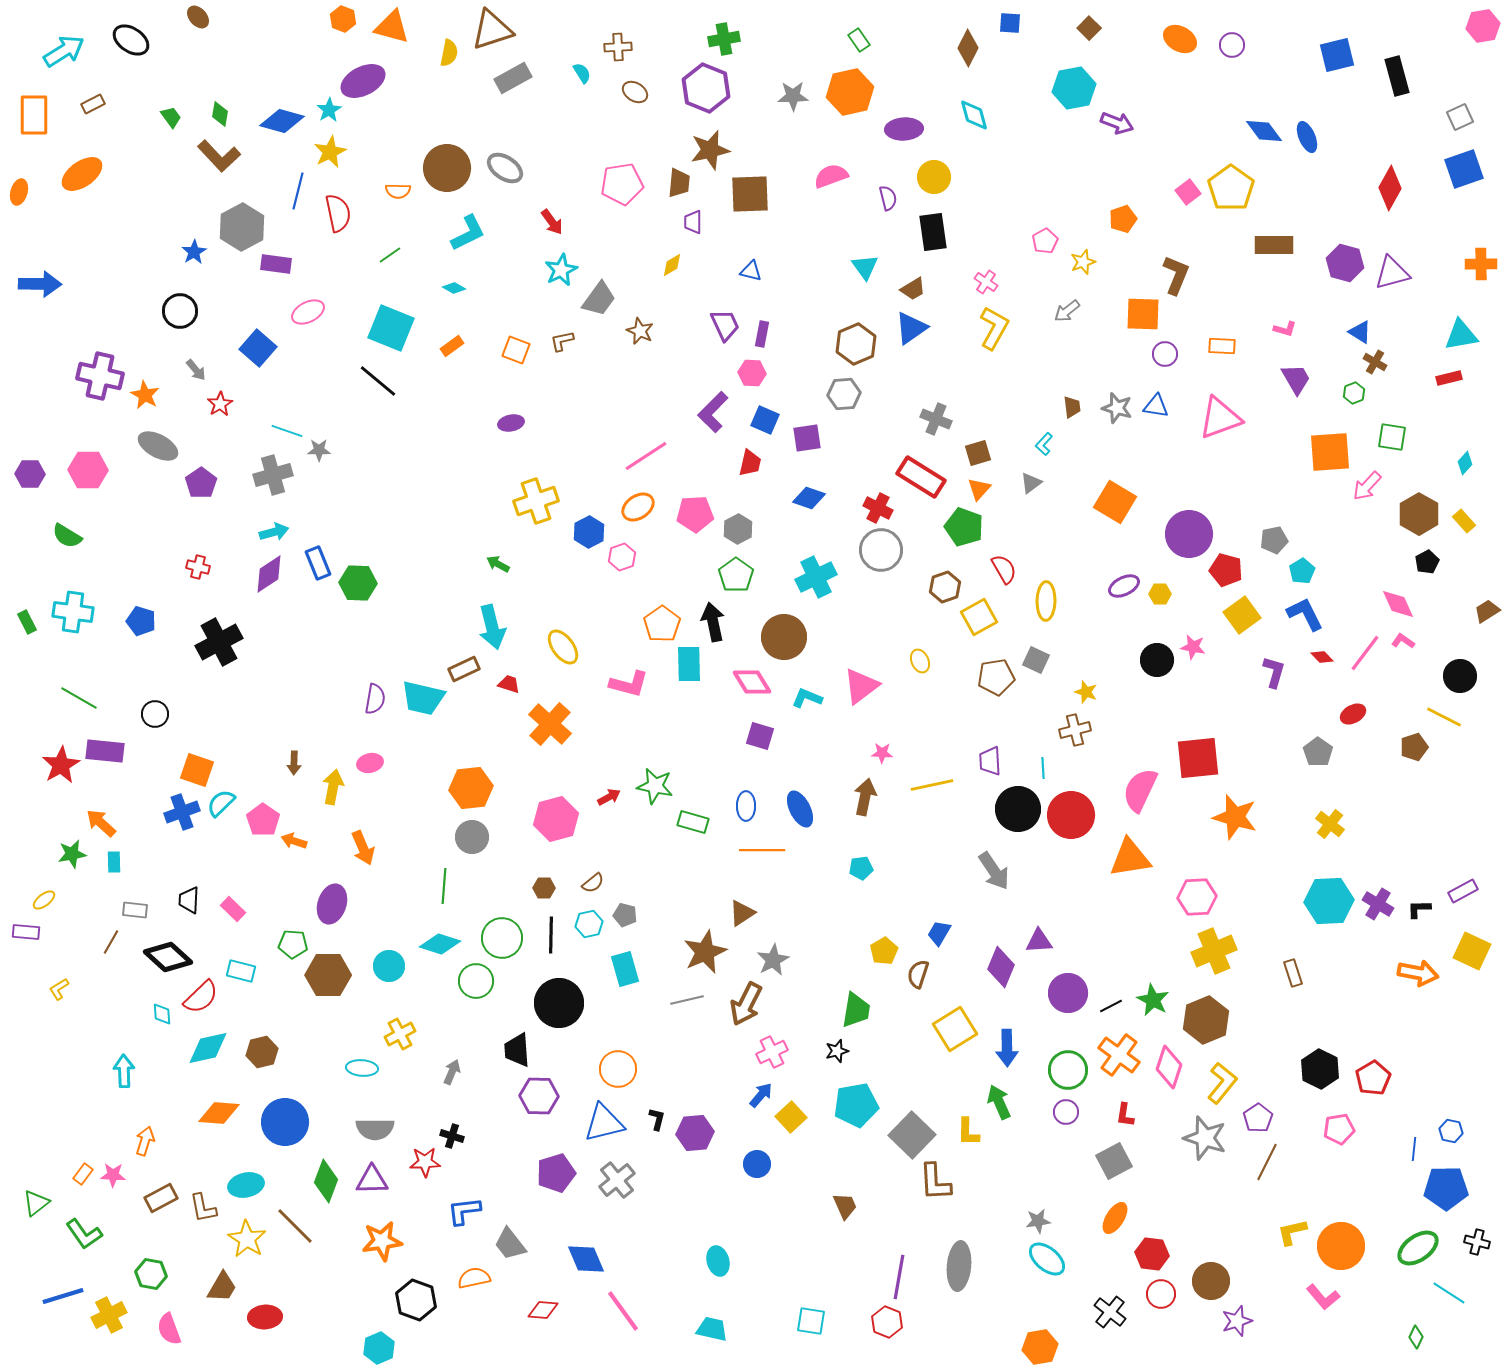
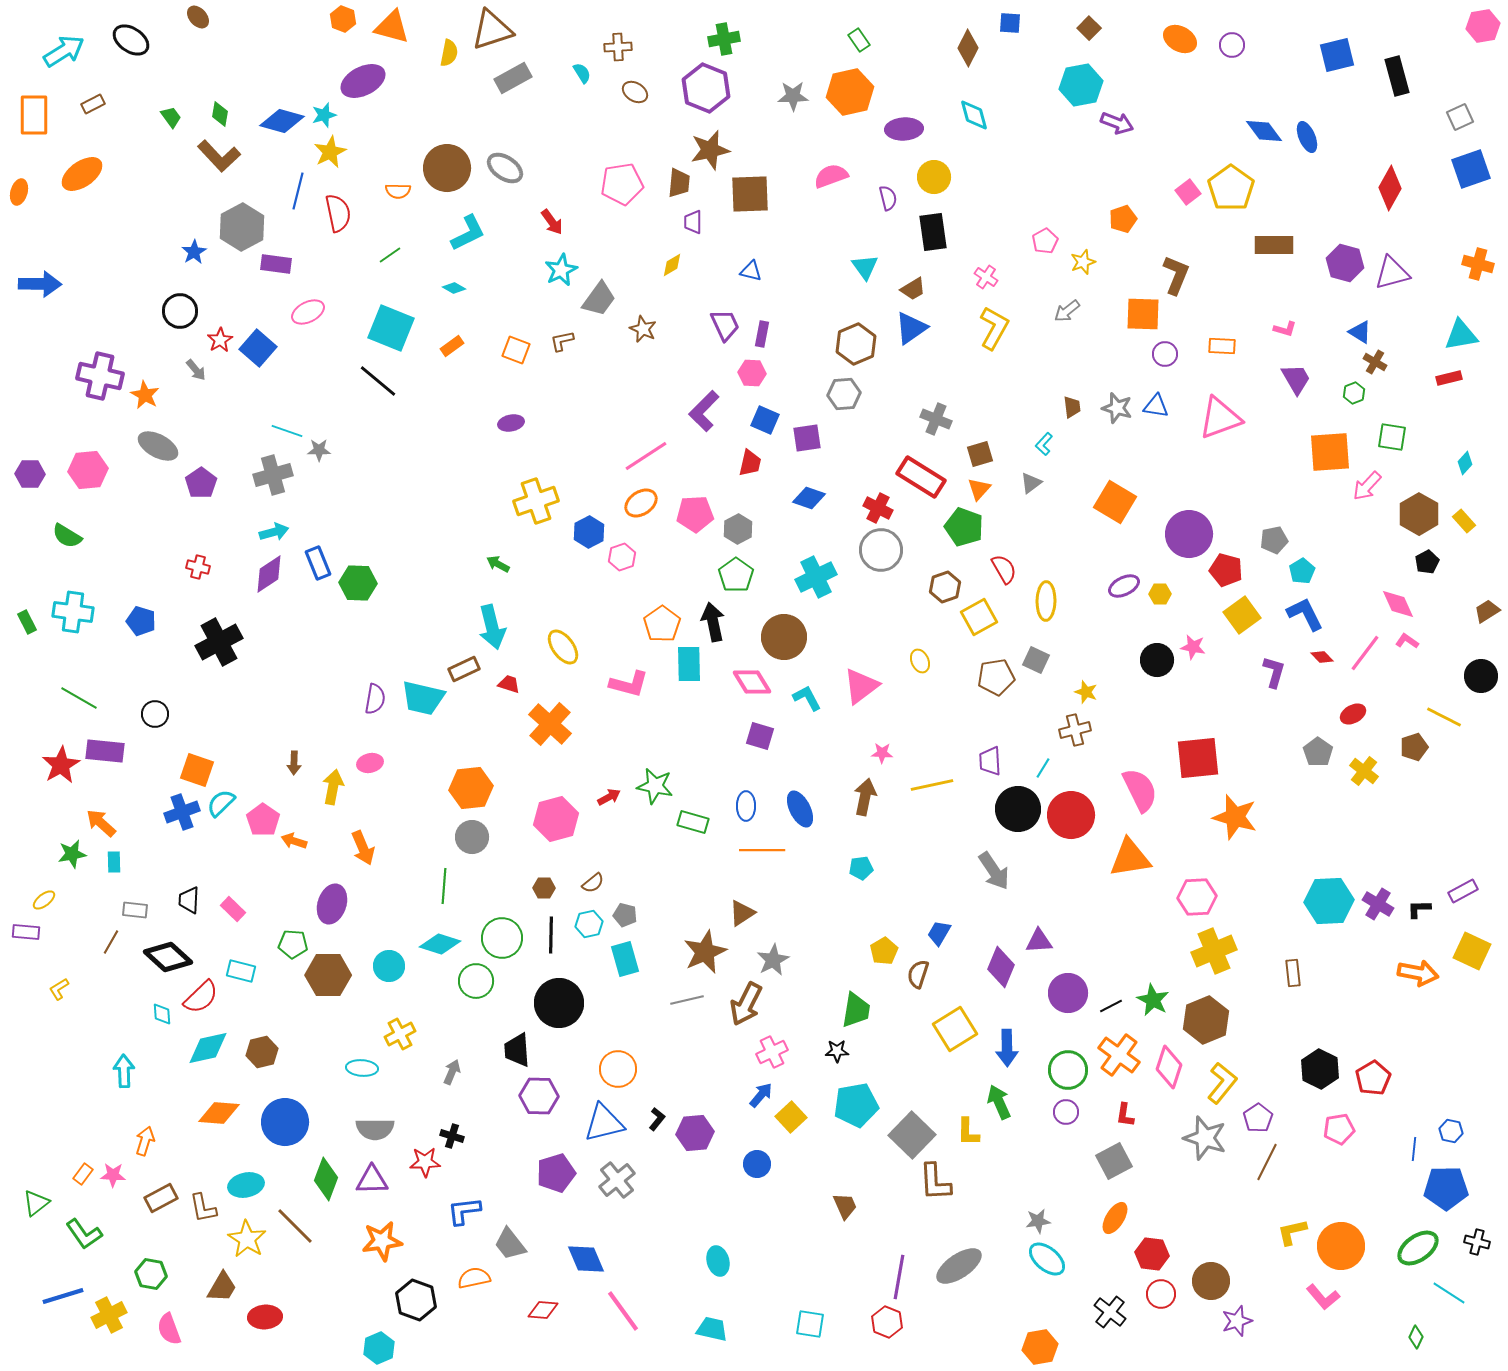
cyan hexagon at (1074, 88): moved 7 px right, 3 px up
cyan star at (329, 110): moved 5 px left, 5 px down; rotated 15 degrees clockwise
blue square at (1464, 169): moved 7 px right
orange cross at (1481, 264): moved 3 px left; rotated 16 degrees clockwise
pink cross at (986, 282): moved 5 px up
brown star at (640, 331): moved 3 px right, 2 px up
red star at (220, 404): moved 64 px up
purple L-shape at (713, 412): moved 9 px left, 1 px up
brown square at (978, 453): moved 2 px right, 1 px down
pink hexagon at (88, 470): rotated 6 degrees counterclockwise
orange ellipse at (638, 507): moved 3 px right, 4 px up
pink L-shape at (1403, 641): moved 4 px right
black circle at (1460, 676): moved 21 px right
cyan L-shape at (807, 698): rotated 40 degrees clockwise
cyan line at (1043, 768): rotated 35 degrees clockwise
pink semicircle at (1140, 790): rotated 129 degrees clockwise
yellow cross at (1330, 824): moved 34 px right, 53 px up
cyan rectangle at (625, 969): moved 10 px up
brown rectangle at (1293, 973): rotated 12 degrees clockwise
black star at (837, 1051): rotated 15 degrees clockwise
black L-shape at (657, 1119): rotated 25 degrees clockwise
green diamond at (326, 1181): moved 2 px up
gray ellipse at (959, 1266): rotated 51 degrees clockwise
cyan square at (811, 1321): moved 1 px left, 3 px down
